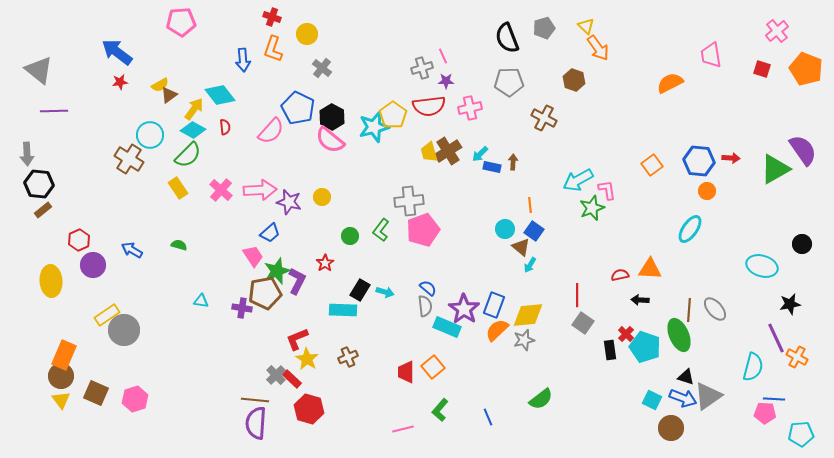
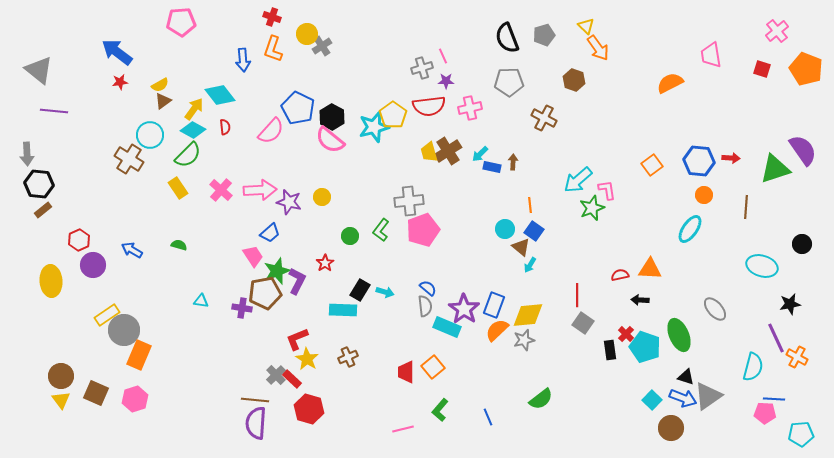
gray pentagon at (544, 28): moved 7 px down
gray cross at (322, 68): moved 22 px up; rotated 18 degrees clockwise
brown triangle at (169, 95): moved 6 px left, 6 px down
purple line at (54, 111): rotated 8 degrees clockwise
green triangle at (775, 169): rotated 12 degrees clockwise
cyan arrow at (578, 180): rotated 12 degrees counterclockwise
orange circle at (707, 191): moved 3 px left, 4 px down
brown line at (689, 310): moved 57 px right, 103 px up
orange rectangle at (64, 355): moved 75 px right
cyan square at (652, 400): rotated 18 degrees clockwise
